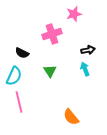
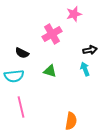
pink cross: rotated 12 degrees counterclockwise
black arrow: moved 2 px right
green triangle: rotated 40 degrees counterclockwise
cyan semicircle: rotated 60 degrees clockwise
pink line: moved 2 px right, 5 px down
orange semicircle: moved 4 px down; rotated 132 degrees counterclockwise
